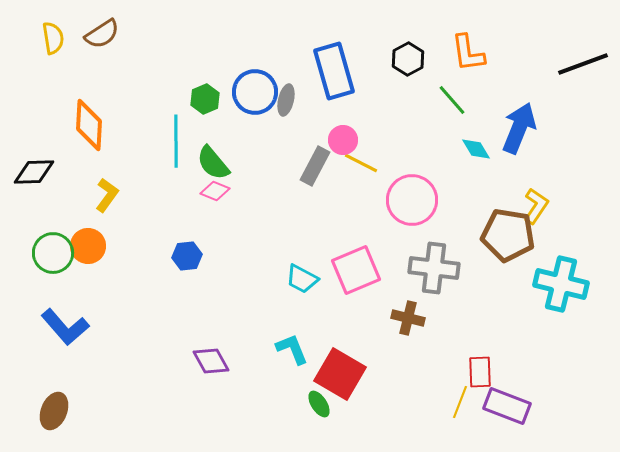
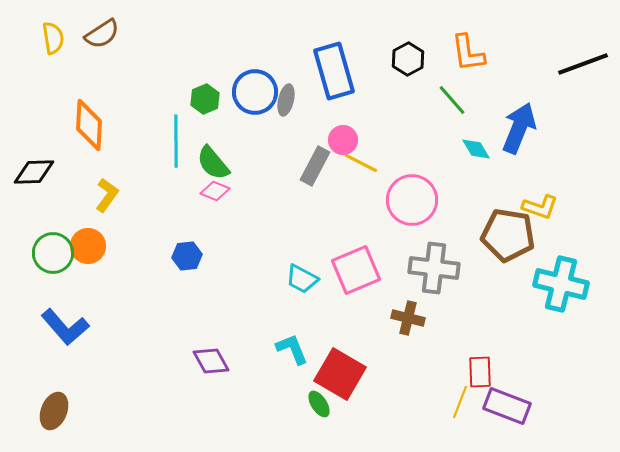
yellow L-shape at (536, 206): moved 4 px right, 1 px down; rotated 75 degrees clockwise
